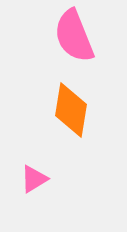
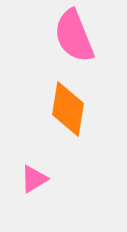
orange diamond: moved 3 px left, 1 px up
